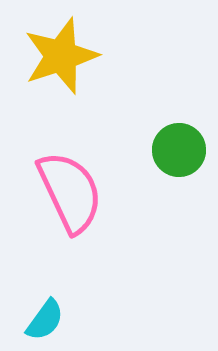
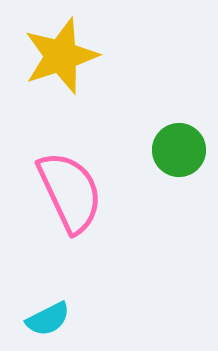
cyan semicircle: moved 3 px right, 1 px up; rotated 27 degrees clockwise
